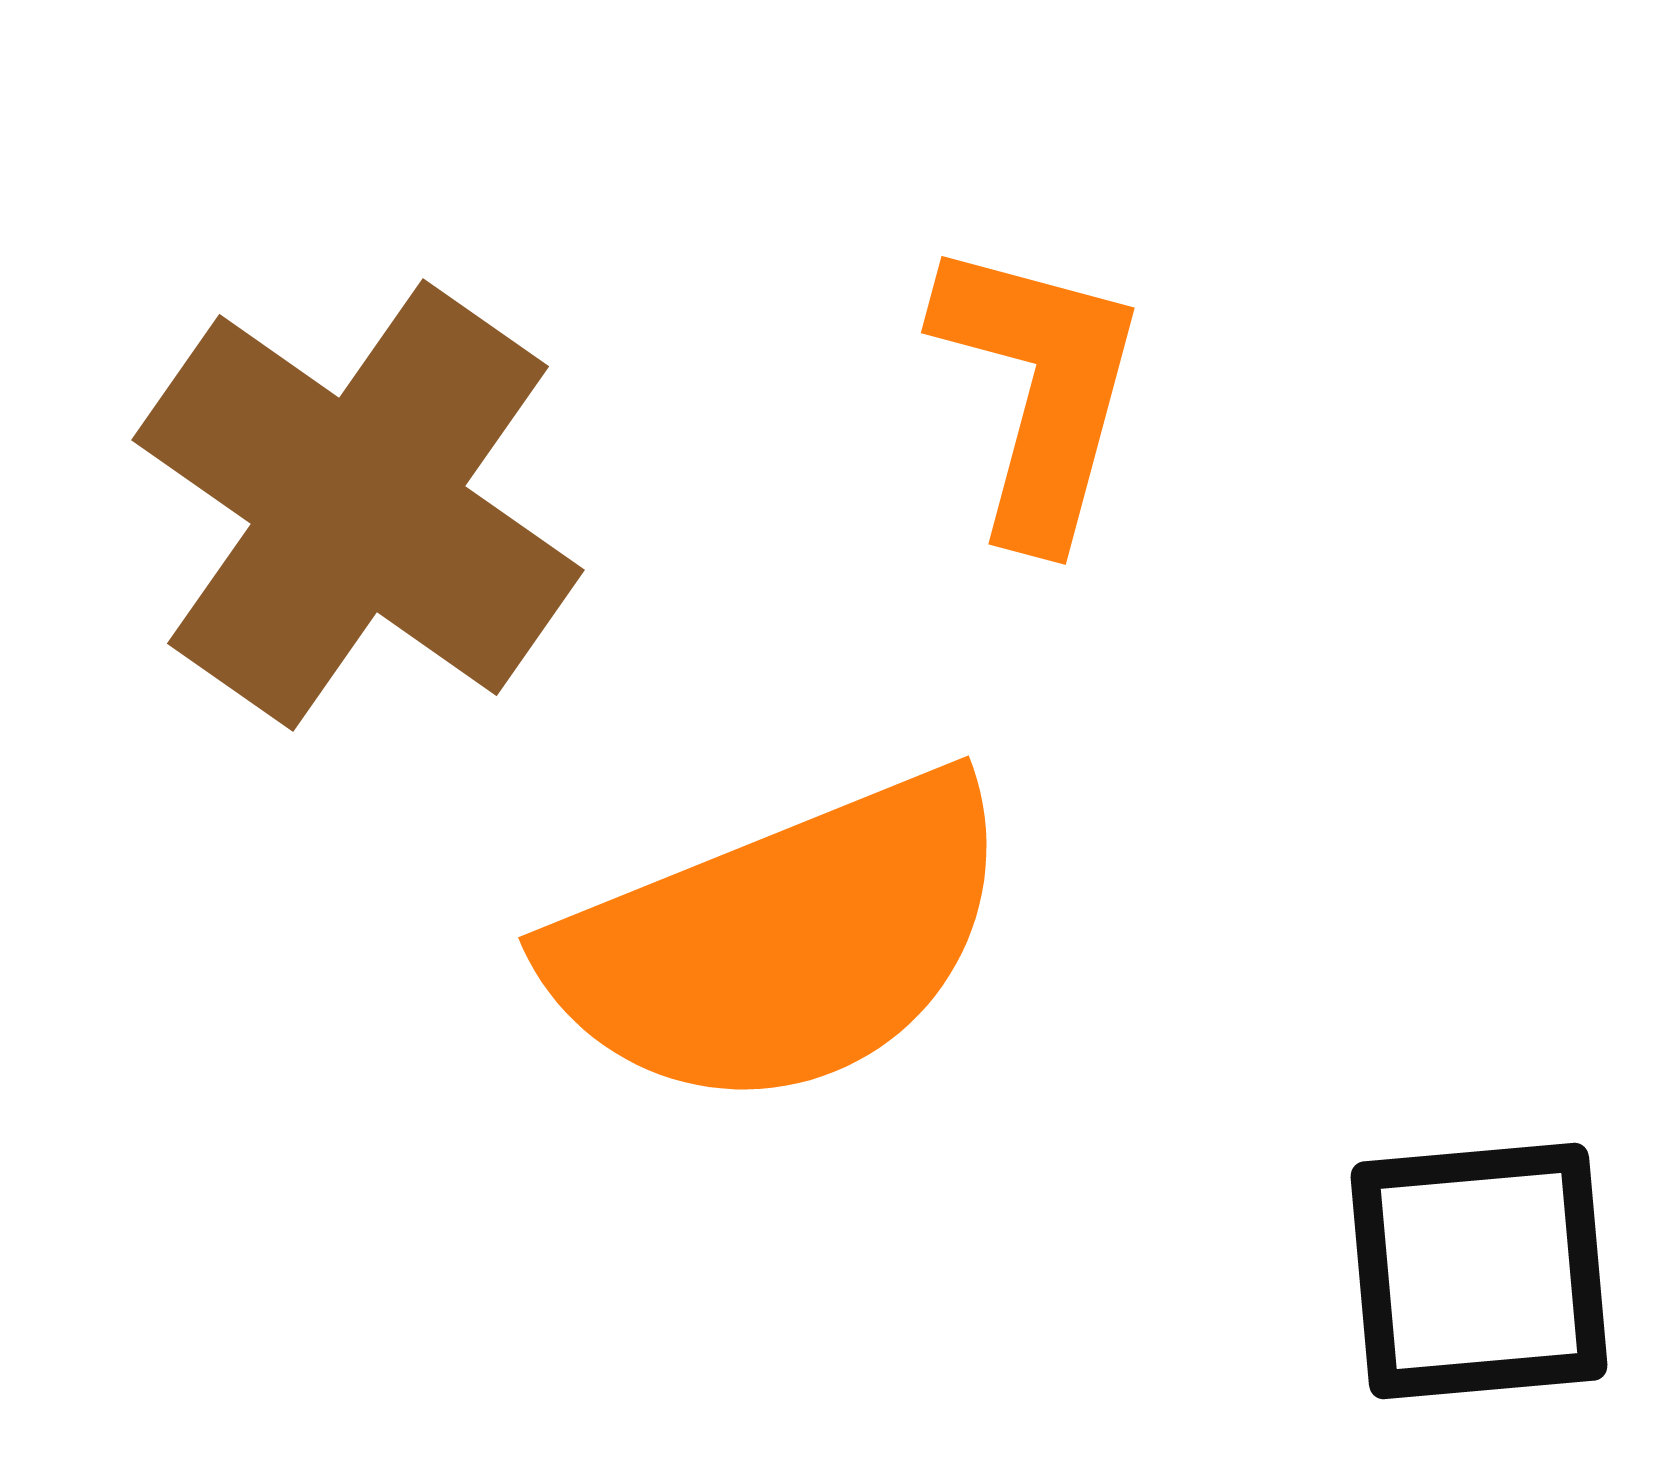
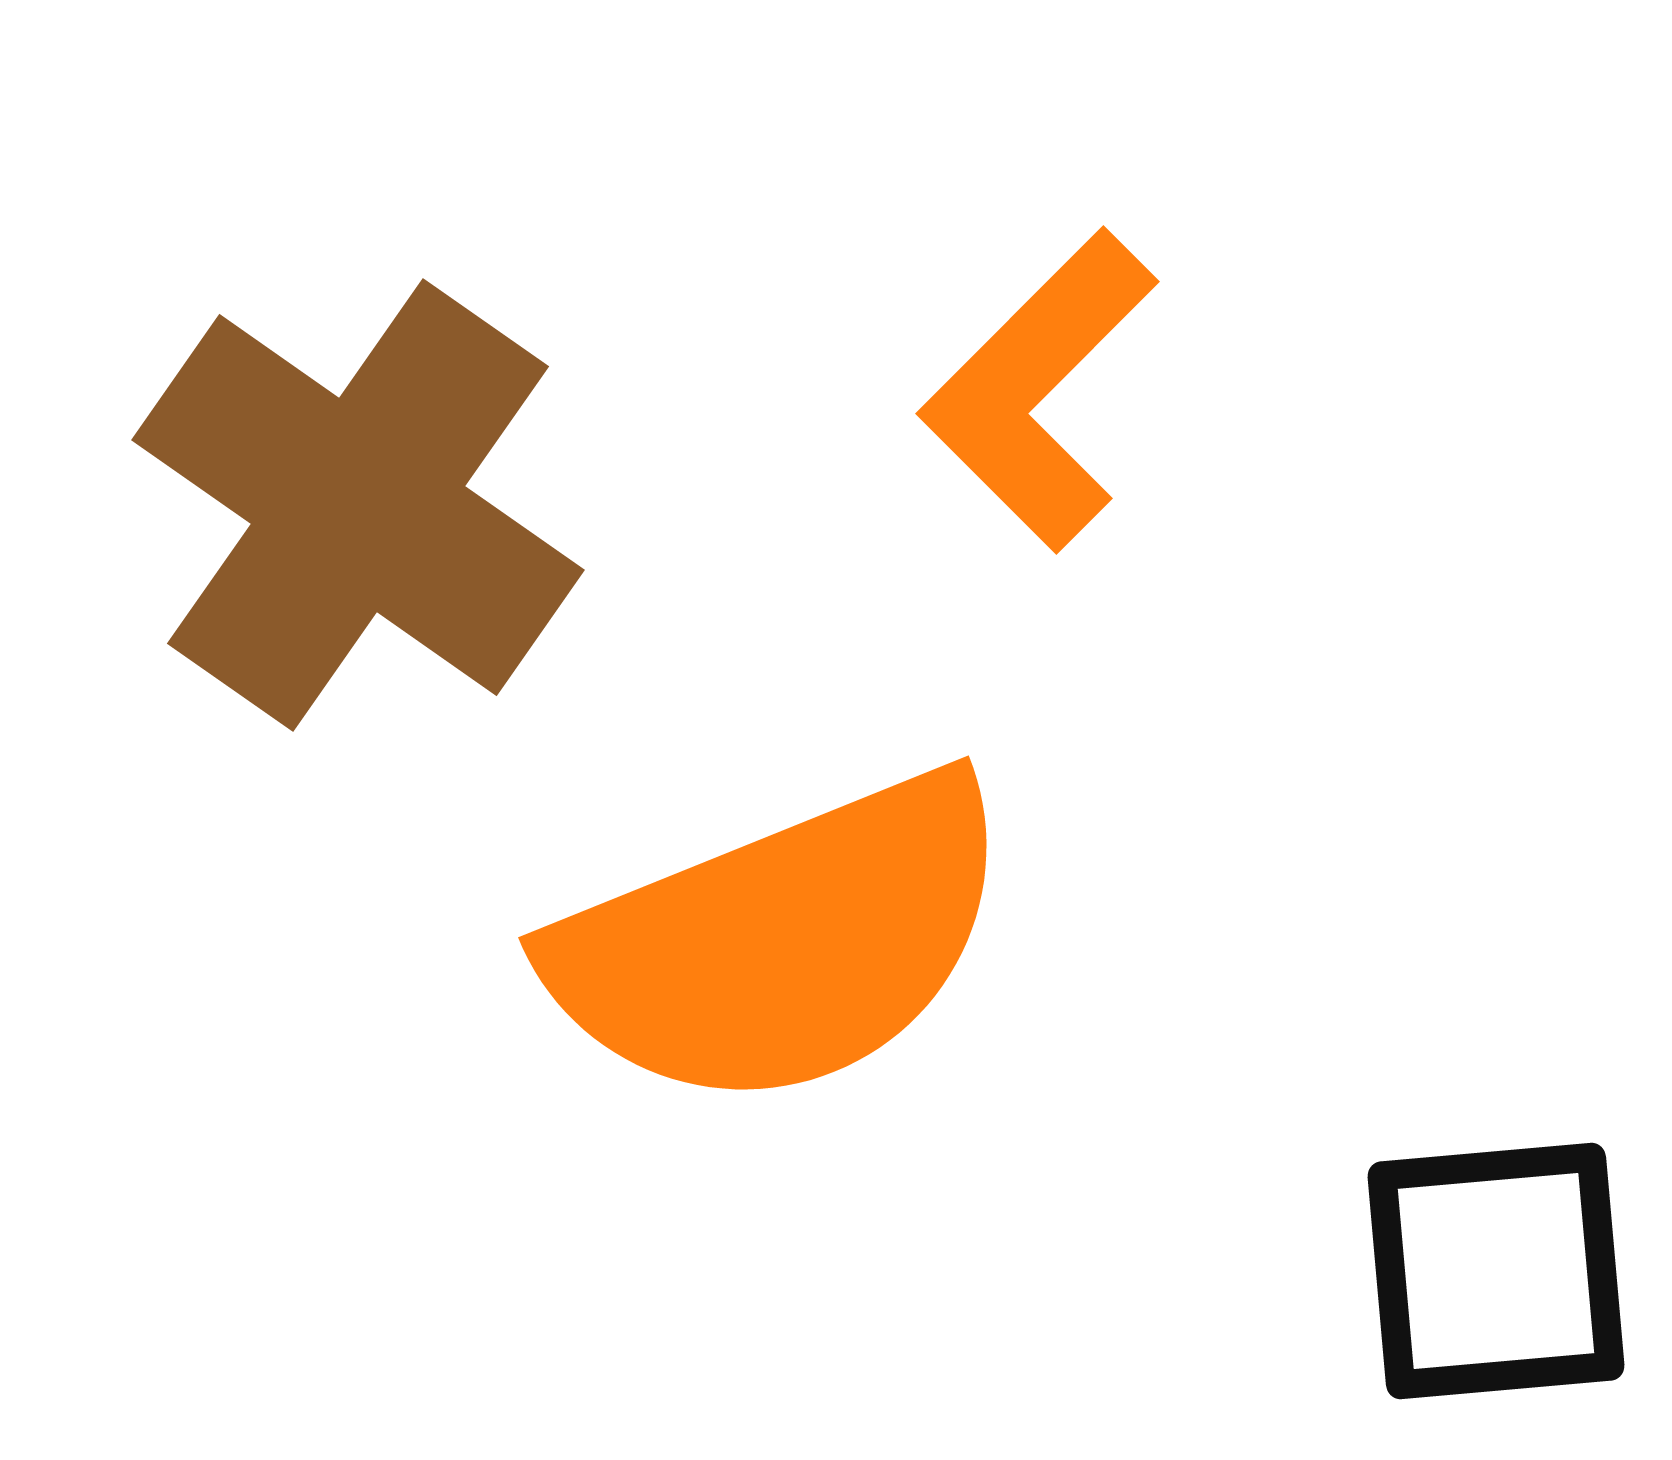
orange L-shape: rotated 150 degrees counterclockwise
black square: moved 17 px right
